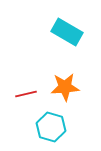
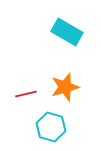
orange star: rotated 12 degrees counterclockwise
